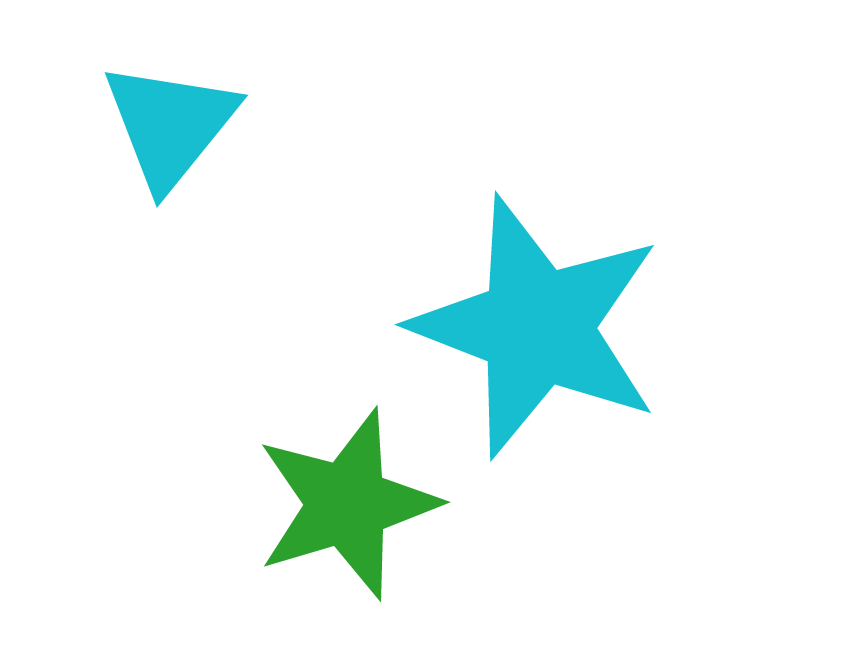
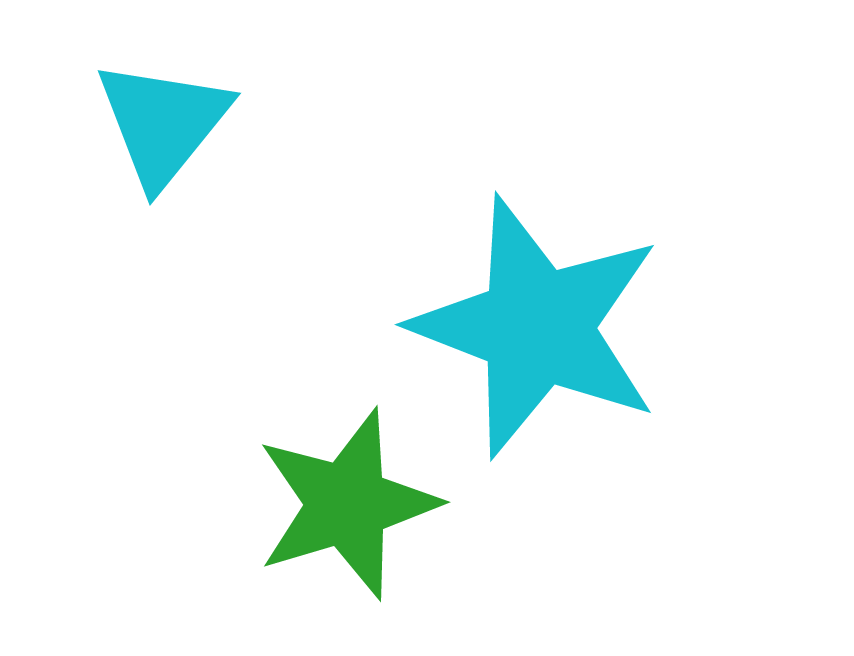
cyan triangle: moved 7 px left, 2 px up
